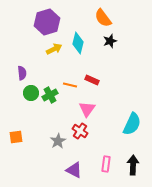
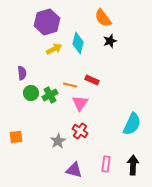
pink triangle: moved 7 px left, 6 px up
purple triangle: rotated 12 degrees counterclockwise
